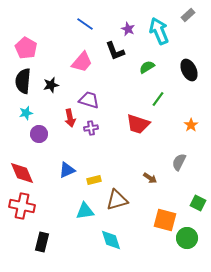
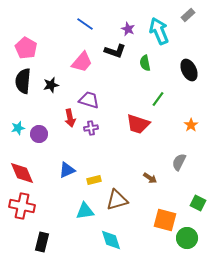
black L-shape: rotated 50 degrees counterclockwise
green semicircle: moved 2 px left, 4 px up; rotated 70 degrees counterclockwise
cyan star: moved 8 px left, 15 px down
